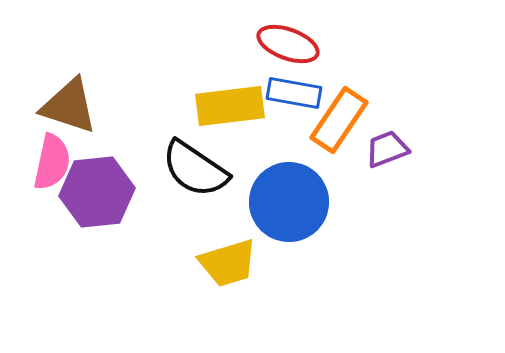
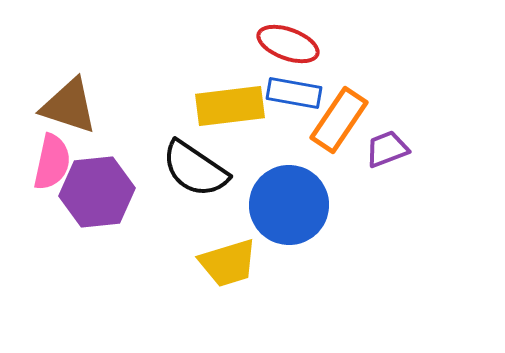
blue circle: moved 3 px down
